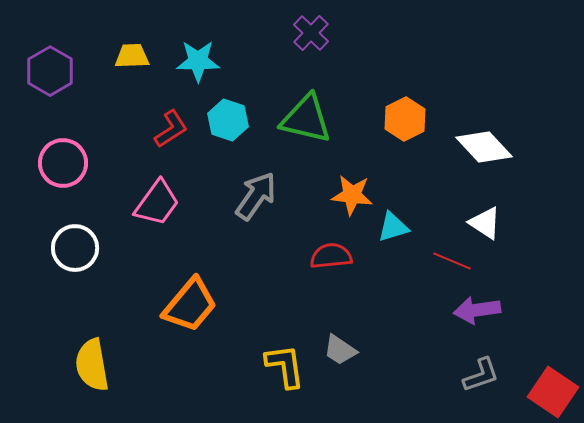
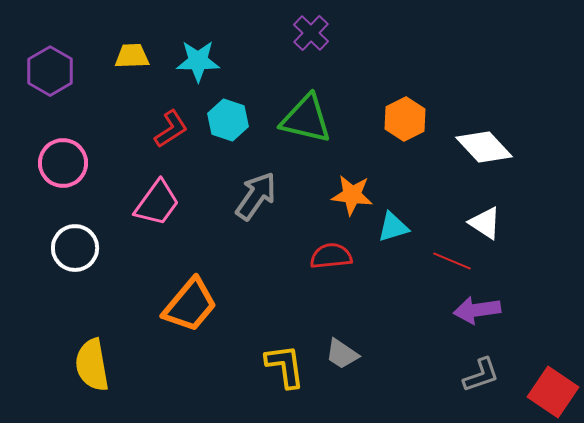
gray trapezoid: moved 2 px right, 4 px down
